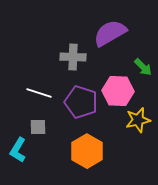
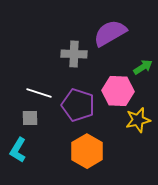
gray cross: moved 1 px right, 3 px up
green arrow: rotated 78 degrees counterclockwise
purple pentagon: moved 3 px left, 3 px down
gray square: moved 8 px left, 9 px up
